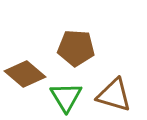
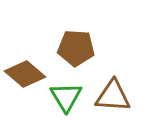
brown triangle: moved 1 px left, 1 px down; rotated 12 degrees counterclockwise
